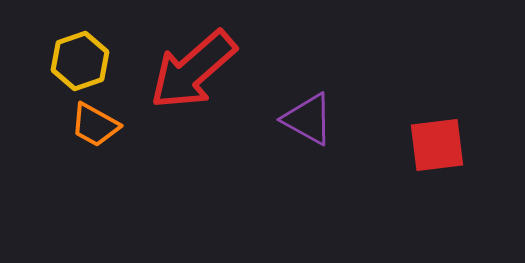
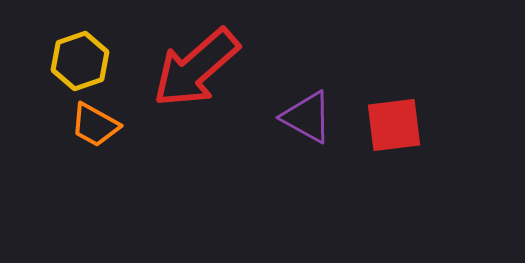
red arrow: moved 3 px right, 2 px up
purple triangle: moved 1 px left, 2 px up
red square: moved 43 px left, 20 px up
